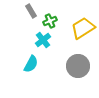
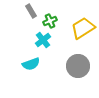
cyan semicircle: rotated 42 degrees clockwise
